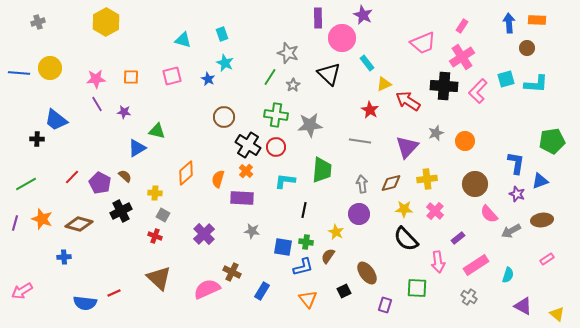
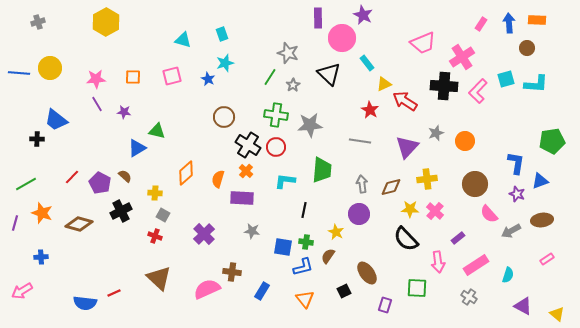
pink rectangle at (462, 26): moved 19 px right, 2 px up
cyan star at (225, 63): rotated 30 degrees clockwise
orange square at (131, 77): moved 2 px right
red arrow at (408, 101): moved 3 px left
brown diamond at (391, 183): moved 4 px down
yellow star at (404, 209): moved 6 px right
orange star at (42, 219): moved 6 px up
blue cross at (64, 257): moved 23 px left
brown cross at (232, 272): rotated 18 degrees counterclockwise
orange triangle at (308, 299): moved 3 px left
